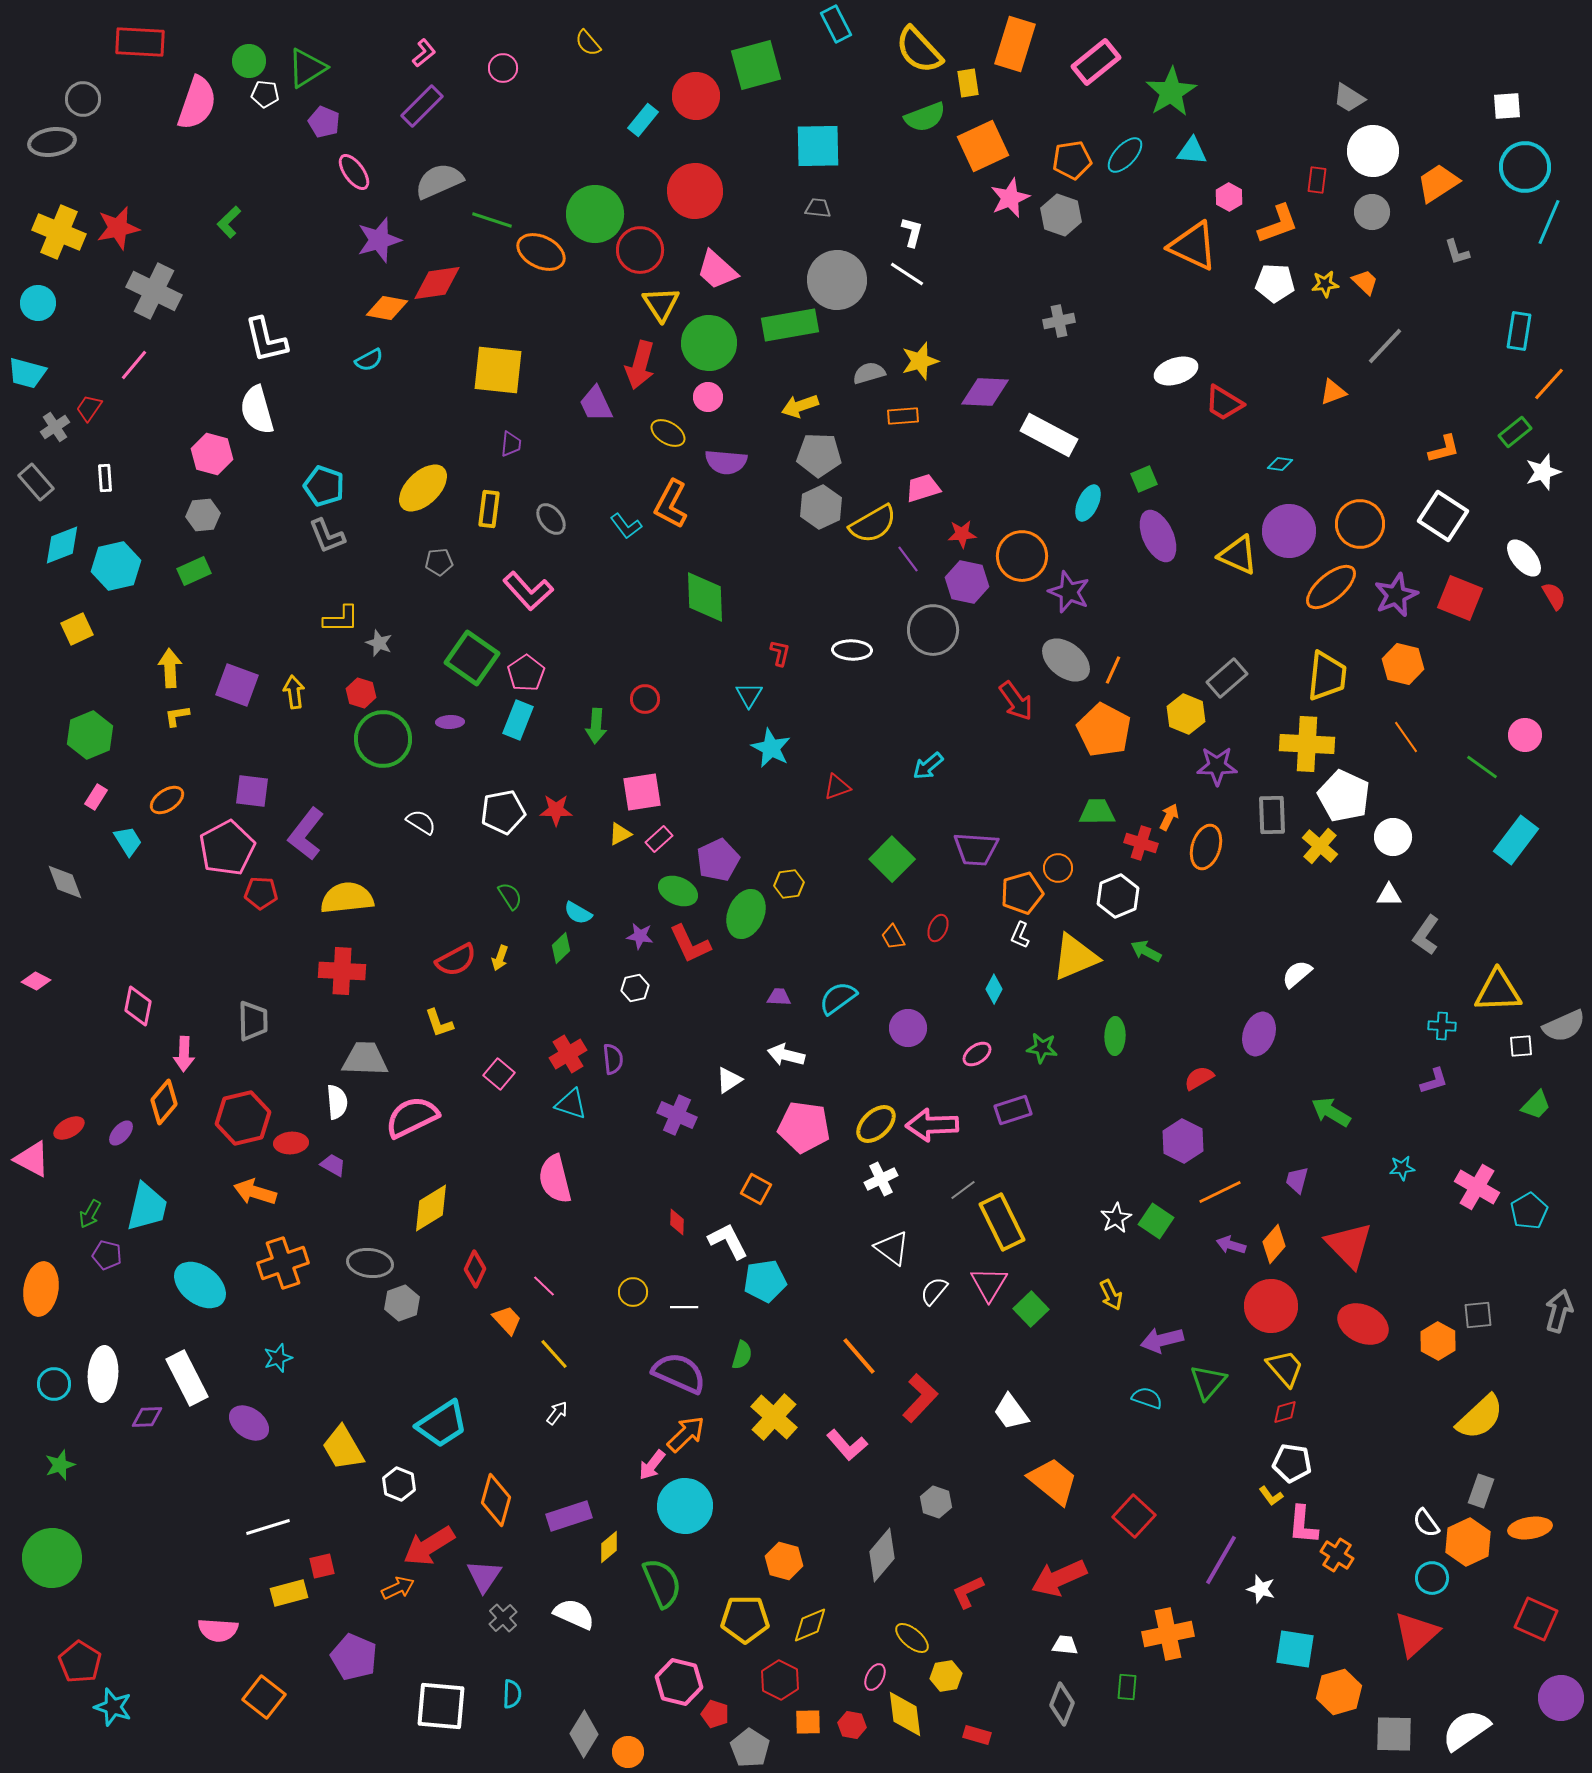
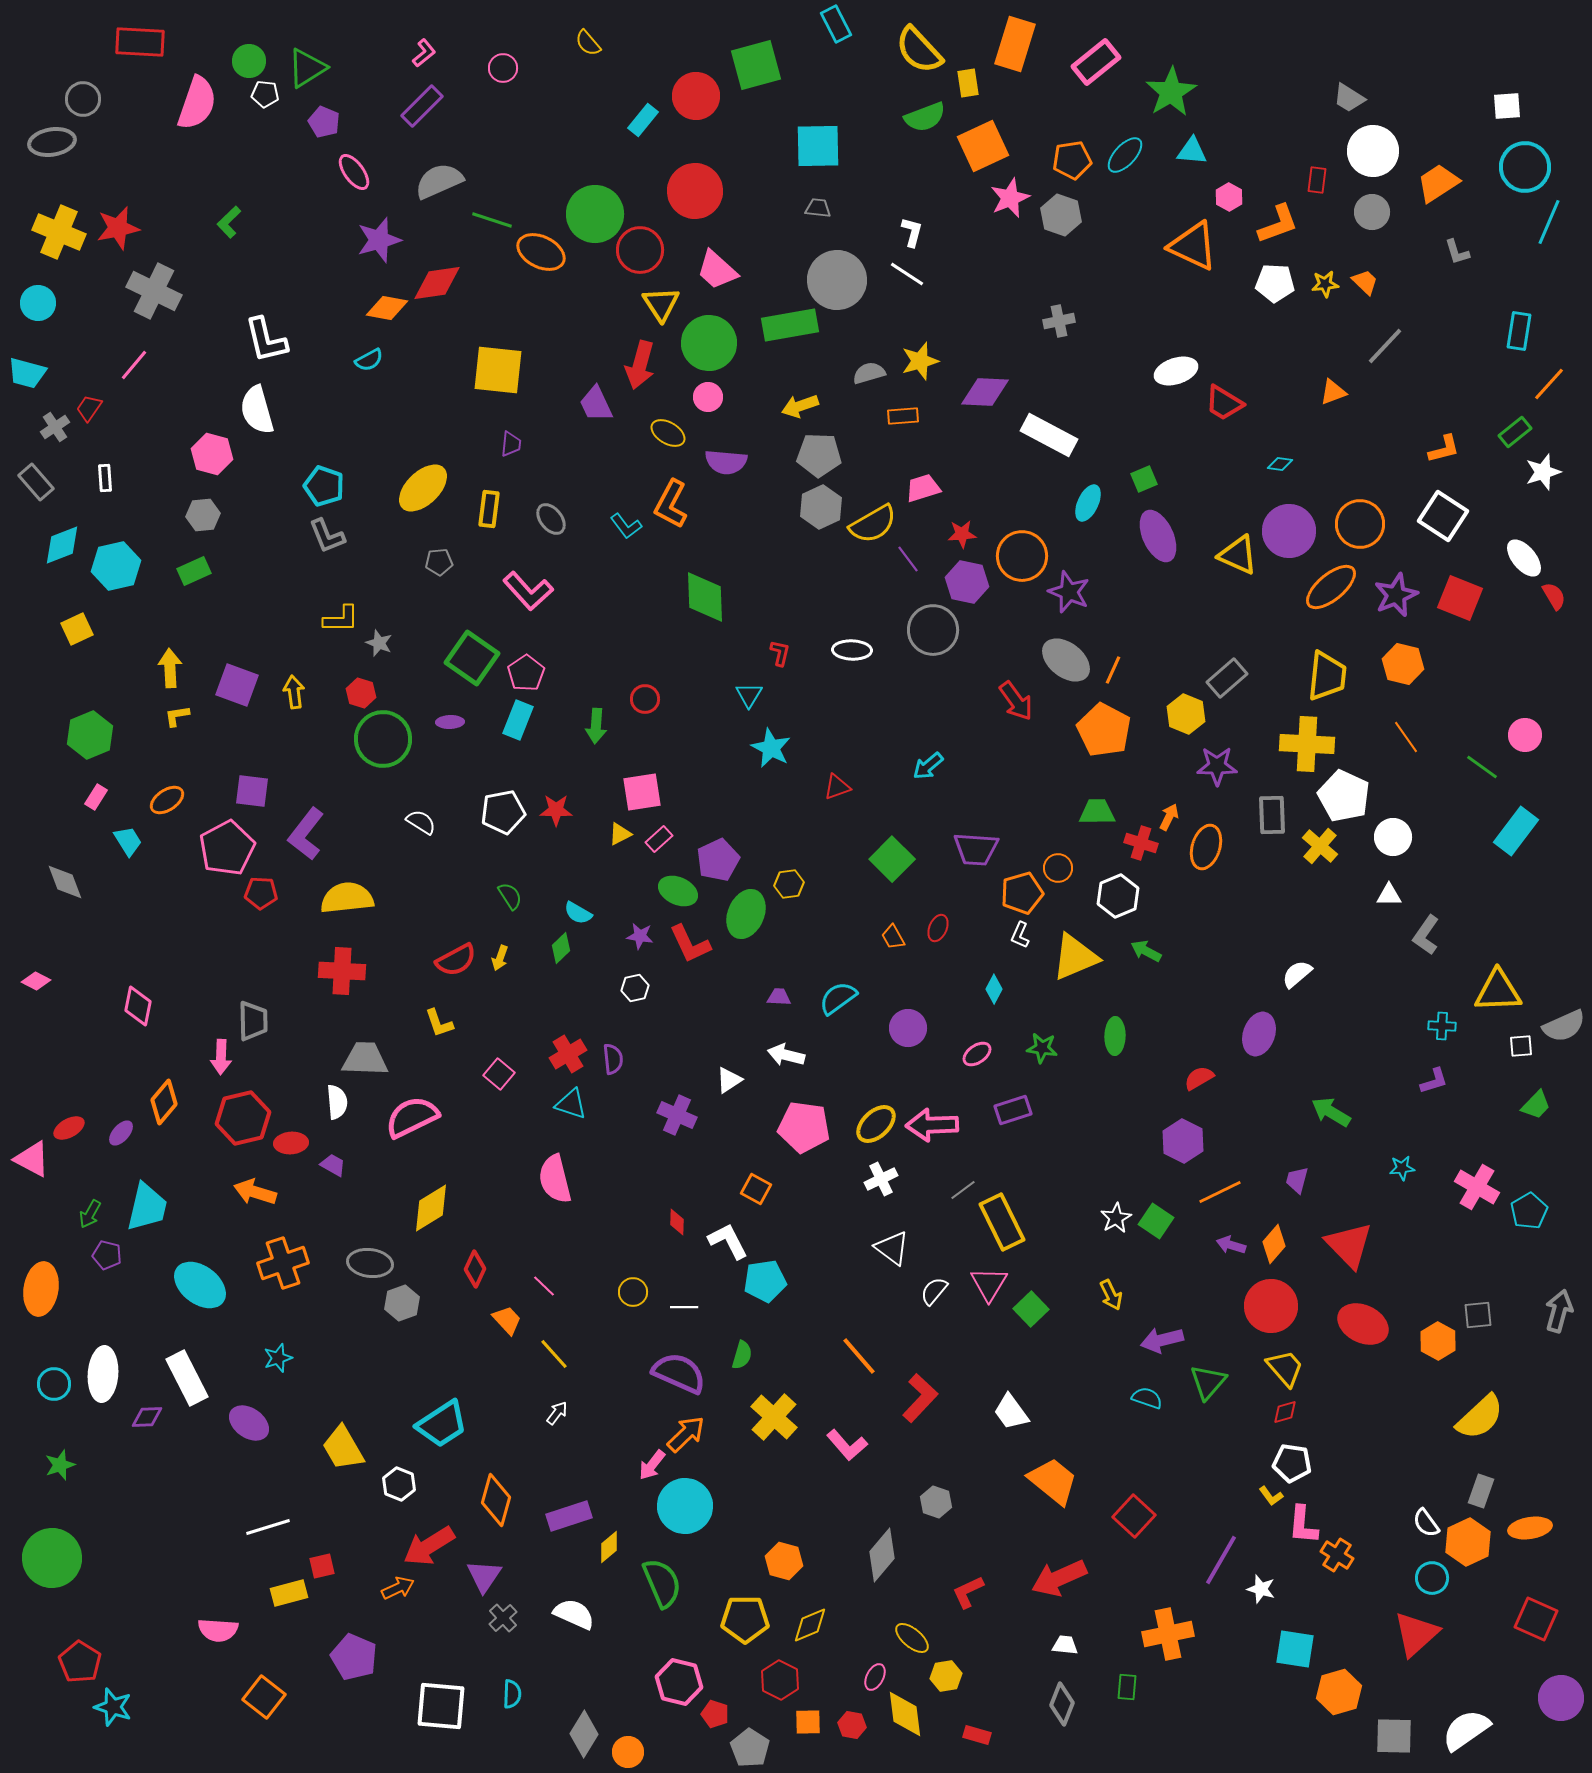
cyan rectangle at (1516, 840): moved 9 px up
pink arrow at (184, 1054): moved 37 px right, 3 px down
gray square at (1394, 1734): moved 2 px down
